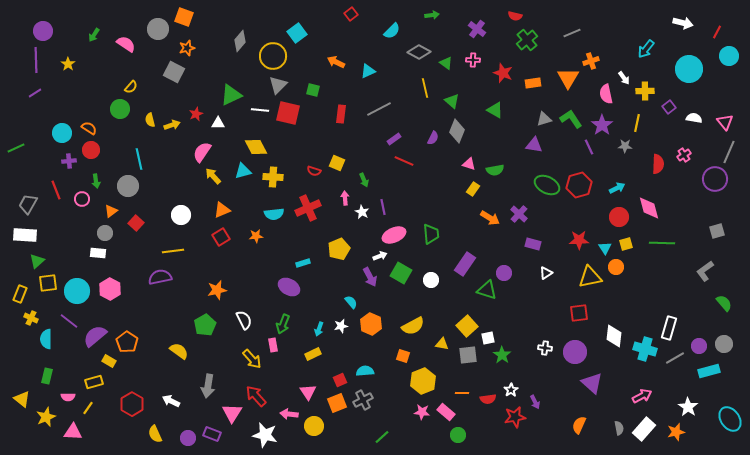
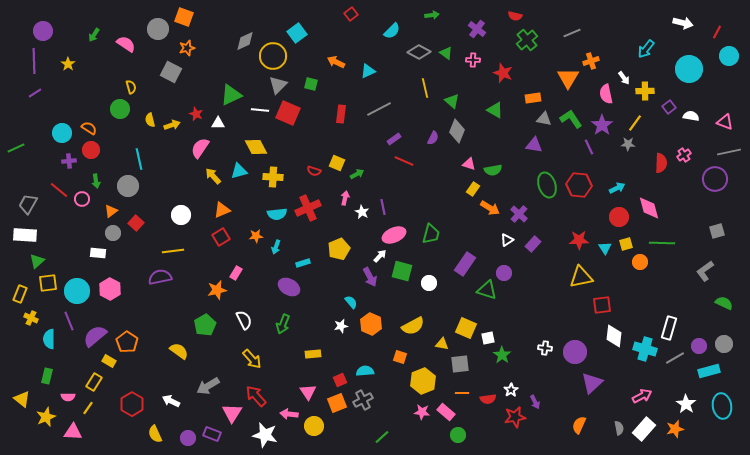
gray diamond at (240, 41): moved 5 px right; rotated 25 degrees clockwise
purple line at (36, 60): moved 2 px left, 1 px down
green triangle at (446, 63): moved 10 px up
gray square at (174, 72): moved 3 px left
orange rectangle at (533, 83): moved 15 px down
yellow semicircle at (131, 87): rotated 56 degrees counterclockwise
green square at (313, 90): moved 2 px left, 6 px up
red square at (288, 113): rotated 10 degrees clockwise
red star at (196, 114): rotated 24 degrees counterclockwise
white semicircle at (694, 118): moved 3 px left, 2 px up
gray triangle at (544, 119): rotated 28 degrees clockwise
pink triangle at (725, 122): rotated 30 degrees counterclockwise
yellow line at (637, 123): moved 2 px left; rotated 24 degrees clockwise
gray star at (625, 146): moved 3 px right, 2 px up
pink semicircle at (202, 152): moved 2 px left, 4 px up
gray line at (729, 152): rotated 55 degrees clockwise
red semicircle at (658, 164): moved 3 px right, 1 px up
green semicircle at (495, 170): moved 2 px left
cyan triangle at (243, 171): moved 4 px left
green arrow at (364, 180): moved 7 px left, 6 px up; rotated 96 degrees counterclockwise
green ellipse at (547, 185): rotated 45 degrees clockwise
red hexagon at (579, 185): rotated 20 degrees clockwise
red line at (56, 190): moved 3 px right; rotated 30 degrees counterclockwise
pink arrow at (345, 198): rotated 16 degrees clockwise
cyan semicircle at (274, 214): moved 3 px right
orange arrow at (490, 218): moved 10 px up
gray circle at (105, 233): moved 8 px right
green trapezoid at (431, 234): rotated 20 degrees clockwise
purple rectangle at (533, 244): rotated 63 degrees counterclockwise
white arrow at (380, 256): rotated 24 degrees counterclockwise
orange circle at (616, 267): moved 24 px right, 5 px up
green square at (401, 273): moved 1 px right, 2 px up; rotated 15 degrees counterclockwise
white triangle at (546, 273): moved 39 px left, 33 px up
yellow triangle at (590, 277): moved 9 px left
white circle at (431, 280): moved 2 px left, 3 px down
green semicircle at (724, 303): rotated 24 degrees counterclockwise
red square at (579, 313): moved 23 px right, 8 px up
purple line at (69, 321): rotated 30 degrees clockwise
yellow square at (467, 326): moved 1 px left, 2 px down; rotated 25 degrees counterclockwise
cyan arrow at (319, 329): moved 43 px left, 82 px up
cyan semicircle at (46, 339): moved 3 px right
pink rectangle at (273, 345): moved 37 px left, 72 px up; rotated 40 degrees clockwise
yellow rectangle at (313, 354): rotated 21 degrees clockwise
gray square at (468, 355): moved 8 px left, 9 px down
orange square at (403, 356): moved 3 px left, 1 px down
yellow rectangle at (94, 382): rotated 42 degrees counterclockwise
purple triangle at (592, 383): rotated 35 degrees clockwise
gray arrow at (208, 386): rotated 50 degrees clockwise
white star at (688, 407): moved 2 px left, 3 px up
cyan ellipse at (730, 419): moved 8 px left, 13 px up; rotated 25 degrees clockwise
orange star at (676, 432): moved 1 px left, 3 px up
